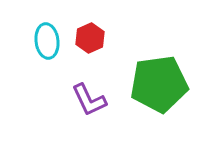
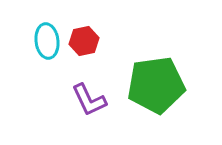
red hexagon: moved 6 px left, 3 px down; rotated 12 degrees clockwise
green pentagon: moved 3 px left, 1 px down
